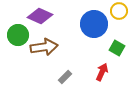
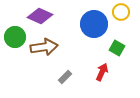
yellow circle: moved 2 px right, 1 px down
green circle: moved 3 px left, 2 px down
